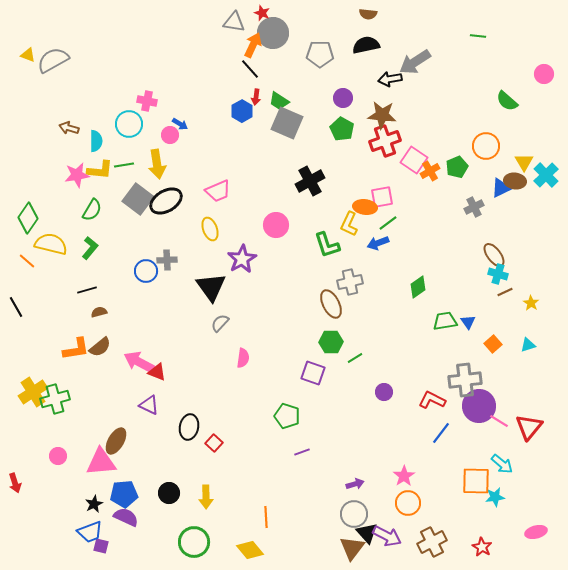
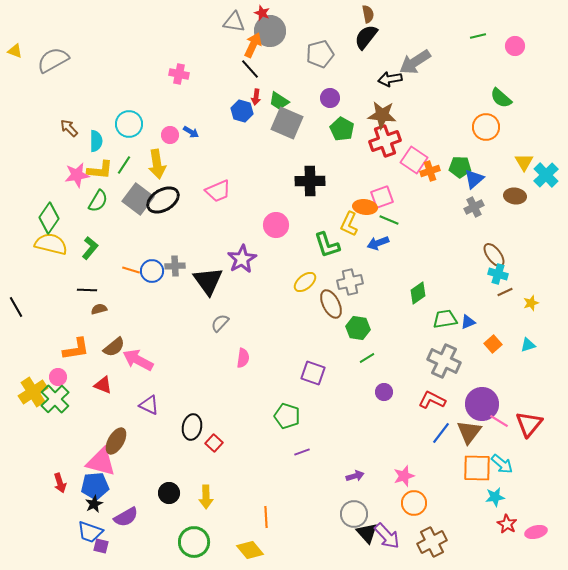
brown semicircle at (368, 14): rotated 108 degrees counterclockwise
gray circle at (273, 33): moved 3 px left, 2 px up
green line at (478, 36): rotated 21 degrees counterclockwise
black semicircle at (366, 45): moved 8 px up; rotated 40 degrees counterclockwise
gray pentagon at (320, 54): rotated 16 degrees counterclockwise
yellow triangle at (28, 55): moved 13 px left, 4 px up
pink circle at (544, 74): moved 29 px left, 28 px up
purple circle at (343, 98): moved 13 px left
pink cross at (147, 101): moved 32 px right, 27 px up
green semicircle at (507, 101): moved 6 px left, 3 px up
blue hexagon at (242, 111): rotated 15 degrees counterclockwise
blue arrow at (180, 124): moved 11 px right, 8 px down
brown arrow at (69, 128): rotated 30 degrees clockwise
orange circle at (486, 146): moved 19 px up
green line at (124, 165): rotated 48 degrees counterclockwise
green pentagon at (457, 167): moved 3 px right; rotated 25 degrees clockwise
orange cross at (430, 171): rotated 12 degrees clockwise
black cross at (310, 181): rotated 28 degrees clockwise
brown ellipse at (515, 181): moved 15 px down
blue triangle at (501, 188): moved 27 px left, 9 px up; rotated 15 degrees counterclockwise
pink square at (382, 197): rotated 10 degrees counterclockwise
black ellipse at (166, 201): moved 3 px left, 1 px up
green semicircle at (92, 210): moved 6 px right, 9 px up
green diamond at (28, 218): moved 21 px right
green line at (388, 223): moved 1 px right, 3 px up; rotated 60 degrees clockwise
yellow ellipse at (210, 229): moved 95 px right, 53 px down; rotated 70 degrees clockwise
gray cross at (167, 260): moved 8 px right, 6 px down
orange line at (27, 261): moved 104 px right, 9 px down; rotated 24 degrees counterclockwise
blue circle at (146, 271): moved 6 px right
black triangle at (211, 287): moved 3 px left, 6 px up
green diamond at (418, 287): moved 6 px down
black line at (87, 290): rotated 18 degrees clockwise
yellow star at (531, 303): rotated 21 degrees clockwise
brown semicircle at (99, 312): moved 3 px up
green trapezoid at (445, 321): moved 2 px up
blue triangle at (468, 322): rotated 42 degrees clockwise
green hexagon at (331, 342): moved 27 px right, 14 px up; rotated 10 degrees clockwise
brown semicircle at (100, 347): moved 14 px right
green line at (355, 358): moved 12 px right
pink arrow at (139, 362): moved 1 px left, 2 px up
red triangle at (157, 372): moved 54 px left, 13 px down
gray cross at (465, 380): moved 21 px left, 19 px up; rotated 32 degrees clockwise
green cross at (55, 399): rotated 28 degrees counterclockwise
purple circle at (479, 406): moved 3 px right, 2 px up
black ellipse at (189, 427): moved 3 px right
red triangle at (529, 427): moved 3 px up
pink circle at (58, 456): moved 79 px up
pink triangle at (101, 462): rotated 20 degrees clockwise
pink star at (404, 476): rotated 15 degrees clockwise
orange square at (476, 481): moved 1 px right, 13 px up
red arrow at (15, 483): moved 45 px right
purple arrow at (355, 484): moved 8 px up
blue pentagon at (124, 494): moved 29 px left, 8 px up
orange circle at (408, 503): moved 6 px right
purple semicircle at (126, 517): rotated 125 degrees clockwise
blue trapezoid at (90, 532): rotated 40 degrees clockwise
purple arrow at (387, 536): rotated 20 degrees clockwise
red star at (482, 547): moved 25 px right, 23 px up
brown triangle at (352, 548): moved 117 px right, 116 px up
